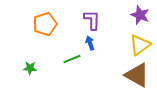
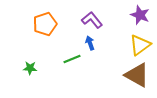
purple L-shape: rotated 40 degrees counterclockwise
